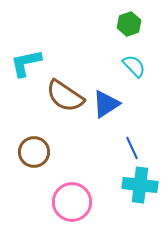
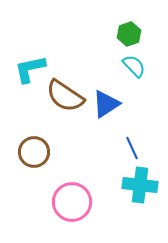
green hexagon: moved 10 px down
cyan L-shape: moved 4 px right, 6 px down
